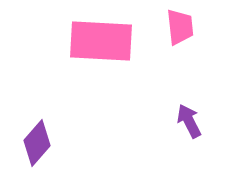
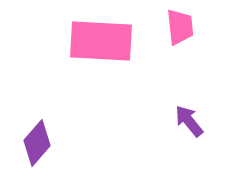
purple arrow: rotated 12 degrees counterclockwise
